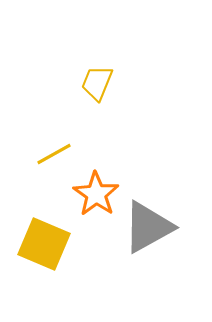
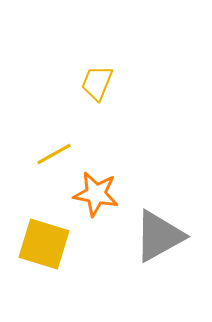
orange star: rotated 24 degrees counterclockwise
gray triangle: moved 11 px right, 9 px down
yellow square: rotated 6 degrees counterclockwise
